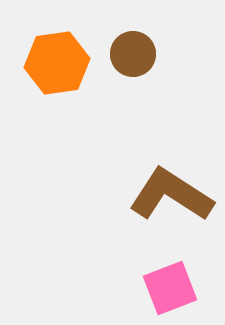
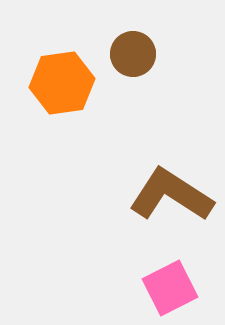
orange hexagon: moved 5 px right, 20 px down
pink square: rotated 6 degrees counterclockwise
